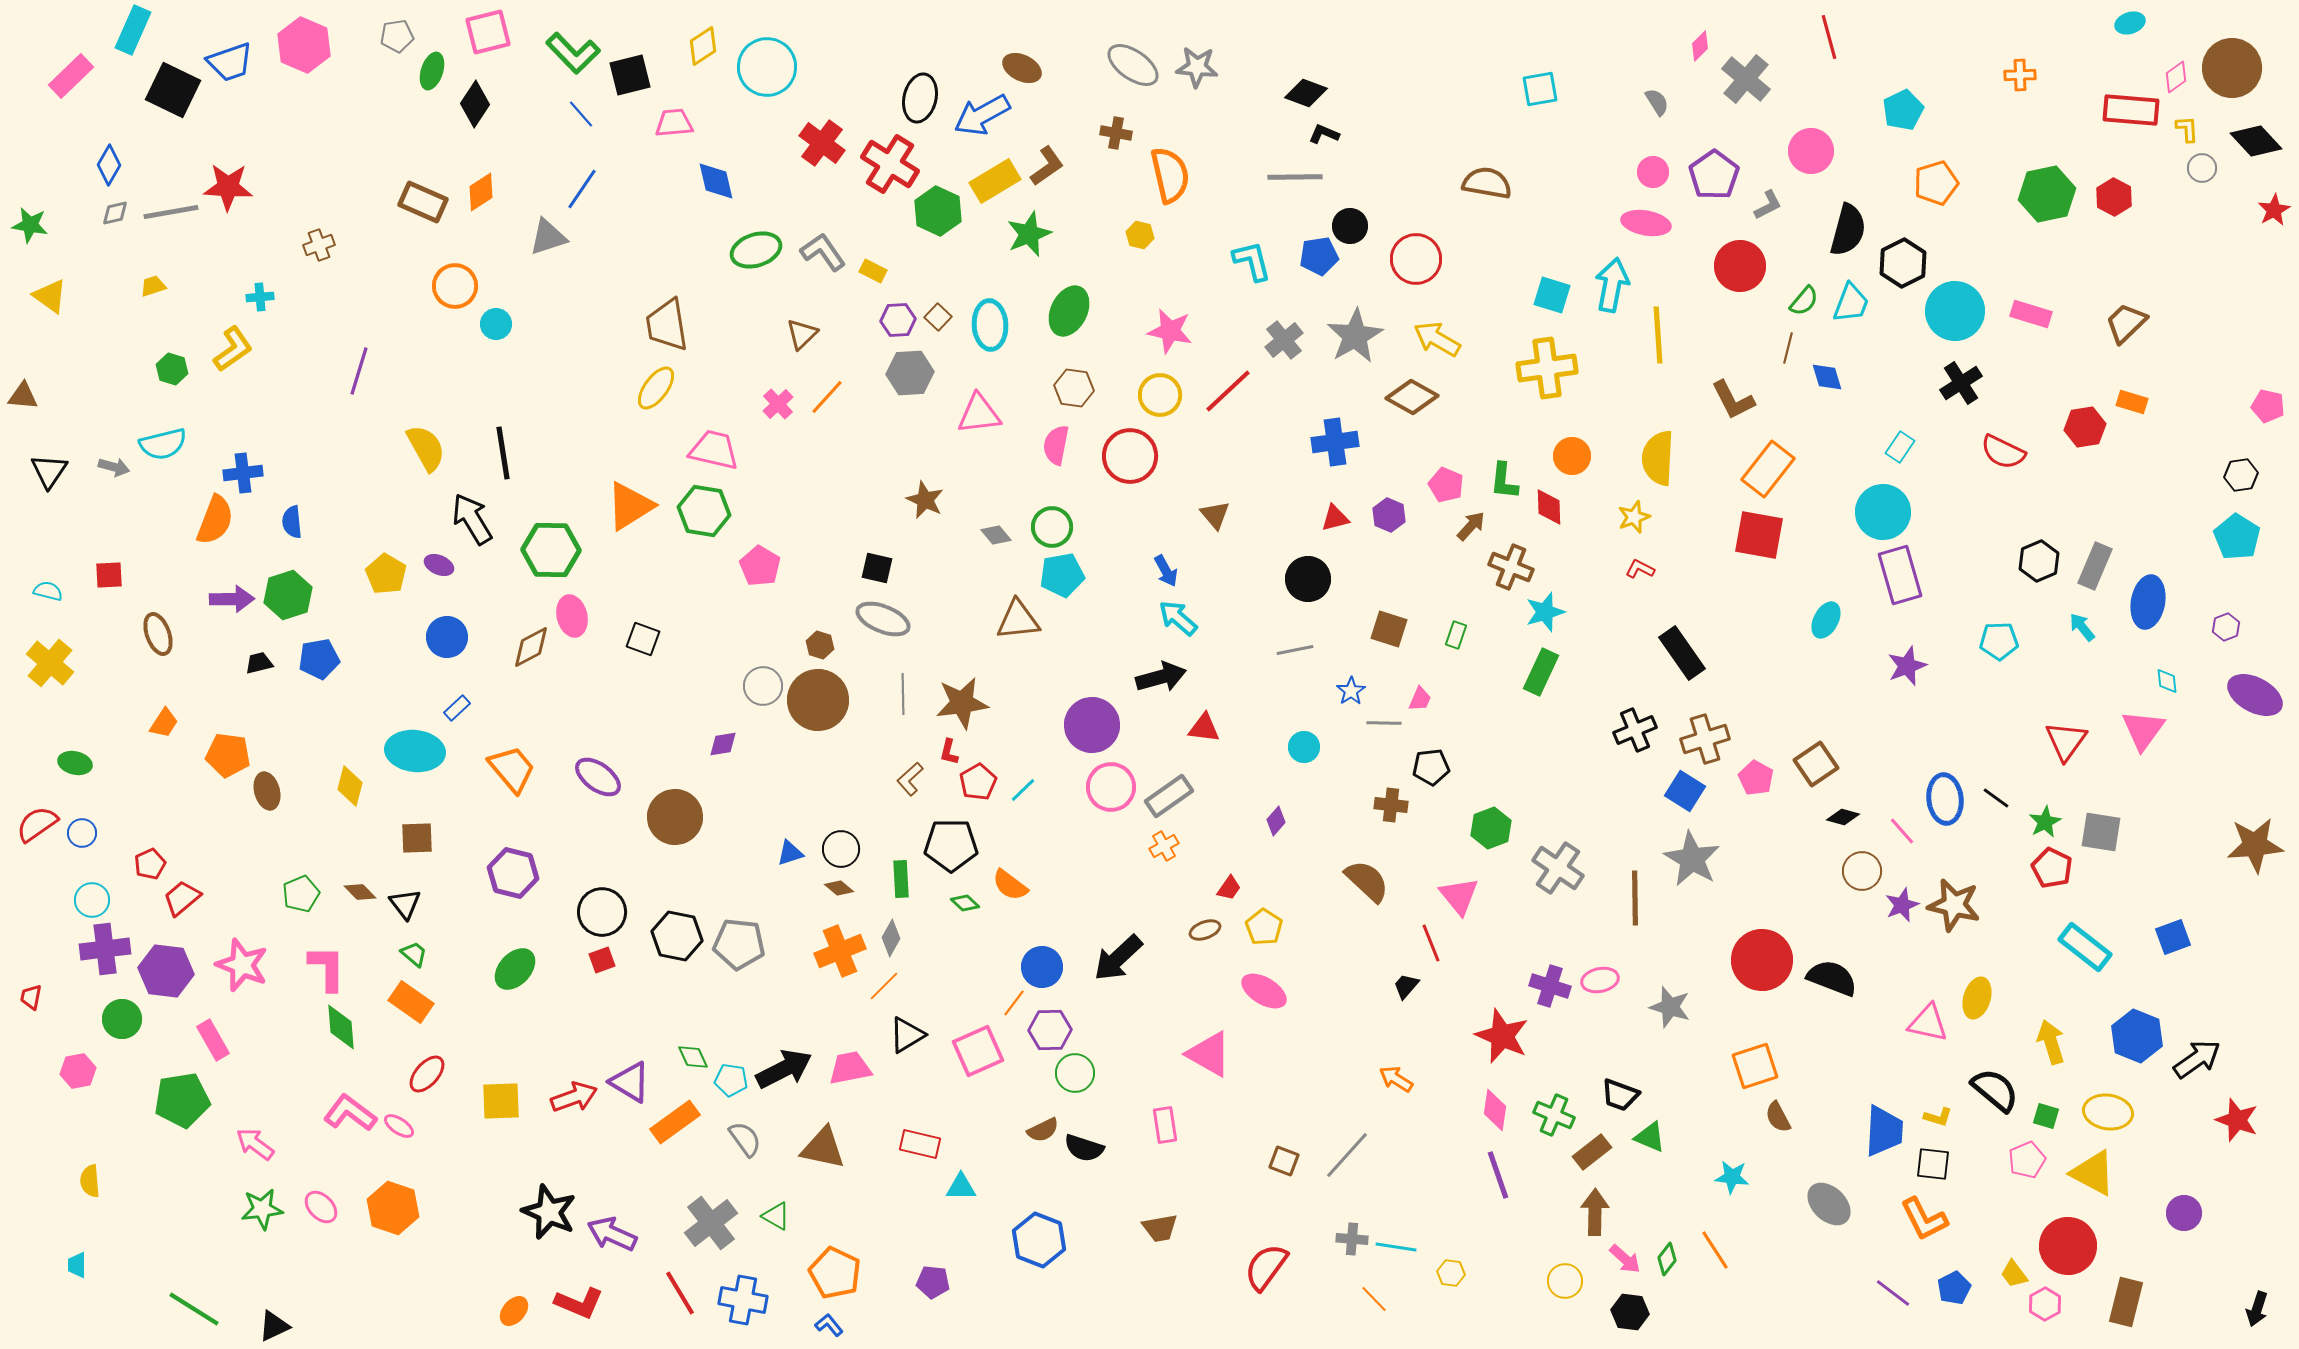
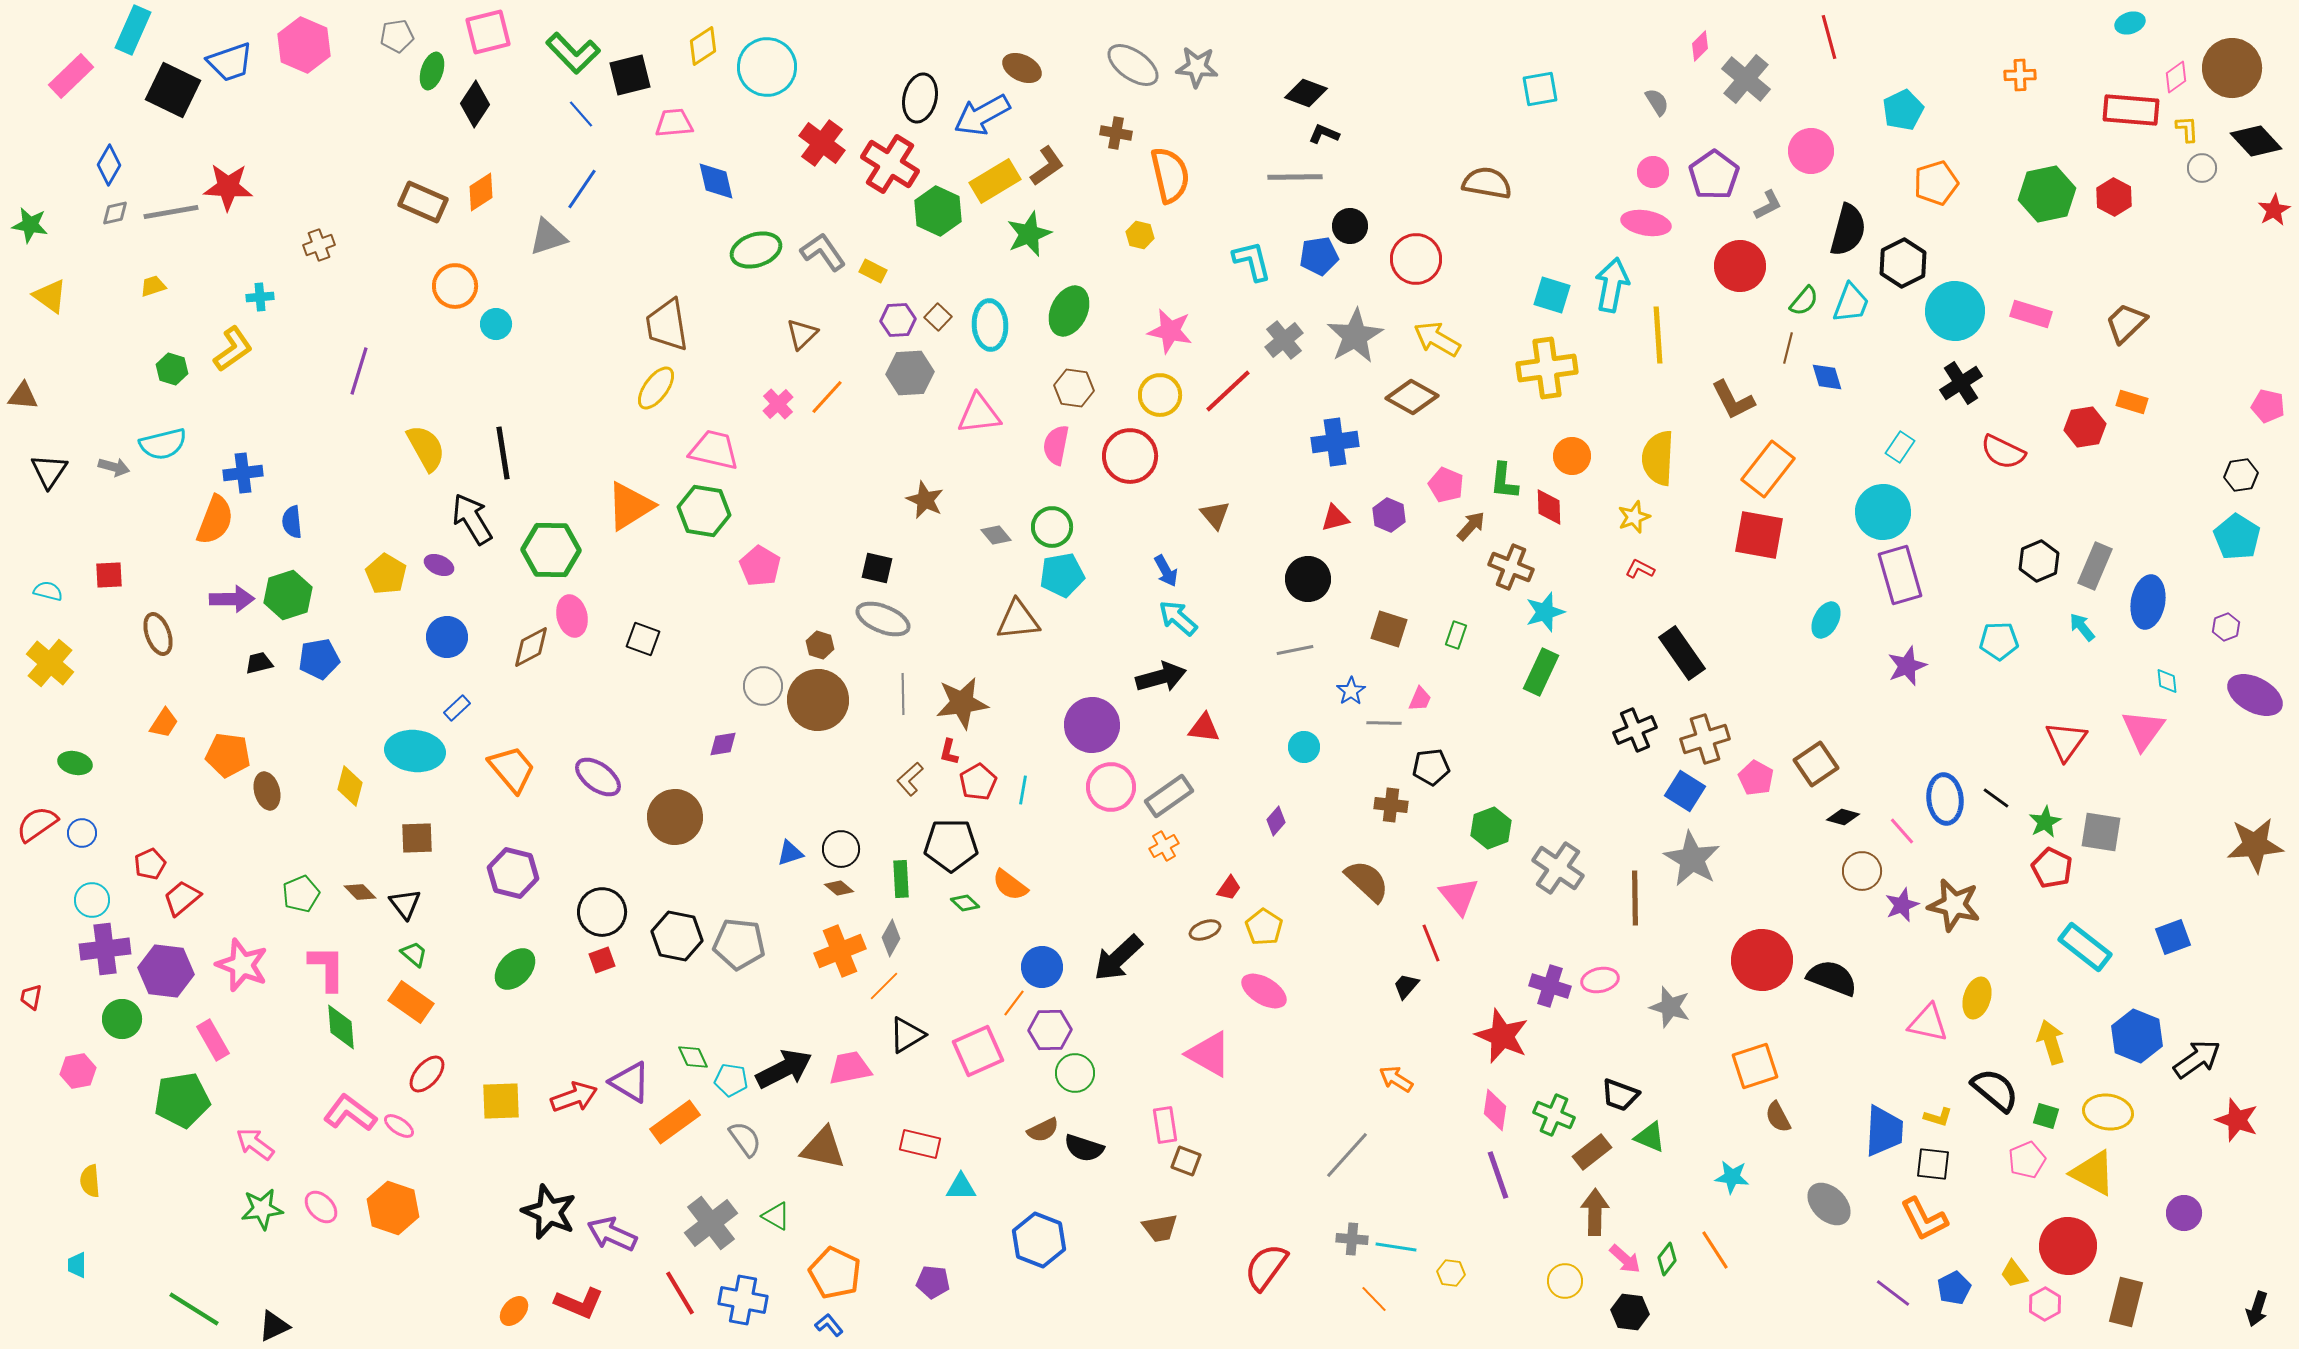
cyan line at (1023, 790): rotated 36 degrees counterclockwise
brown square at (1284, 1161): moved 98 px left
